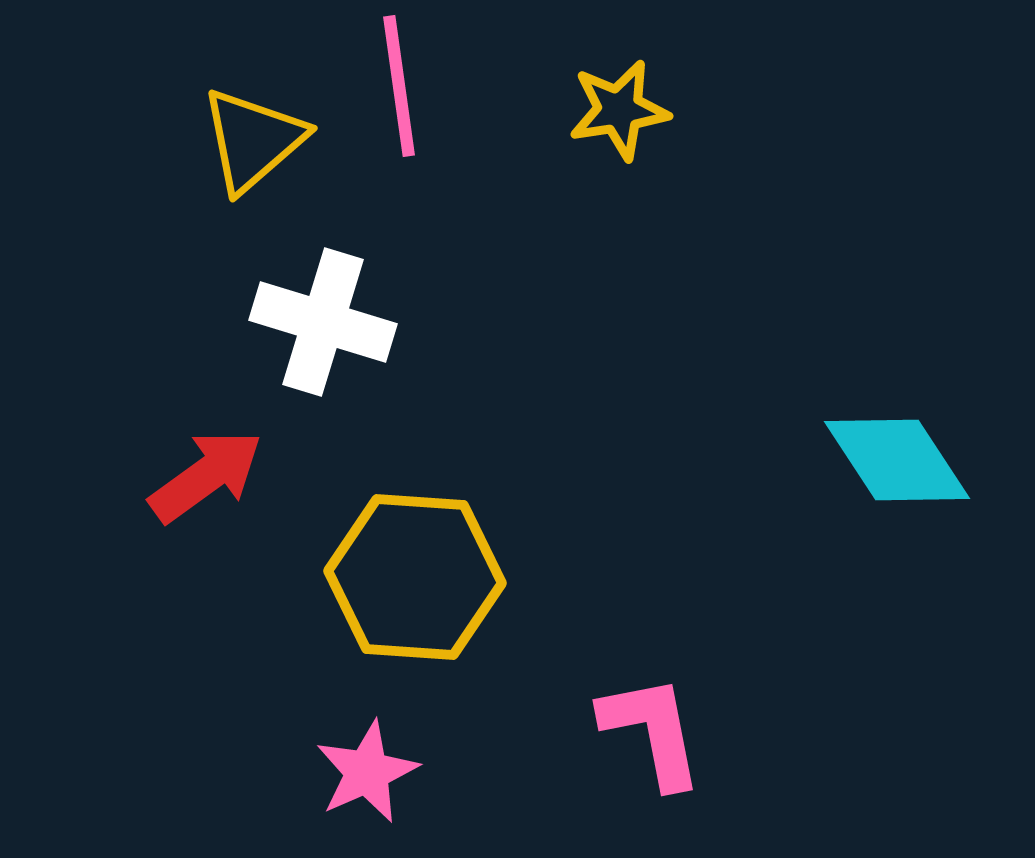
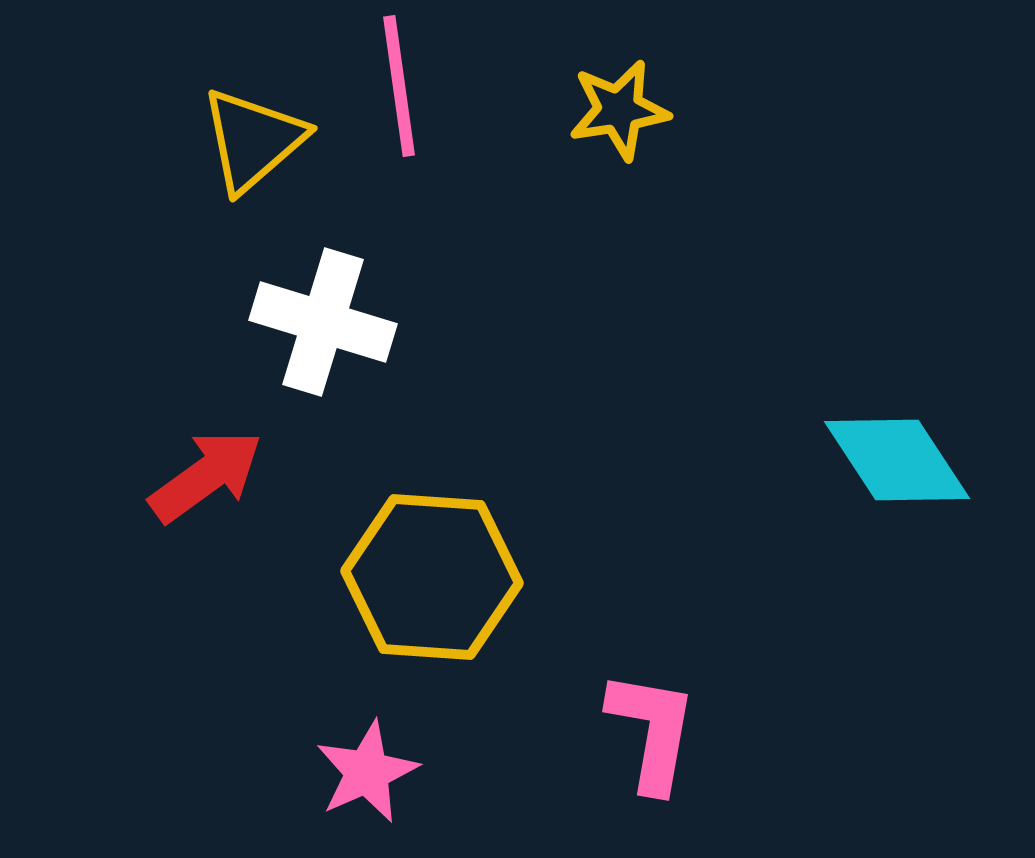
yellow hexagon: moved 17 px right
pink L-shape: rotated 21 degrees clockwise
